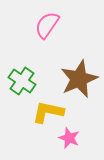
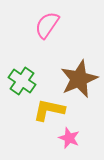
yellow L-shape: moved 1 px right, 2 px up
